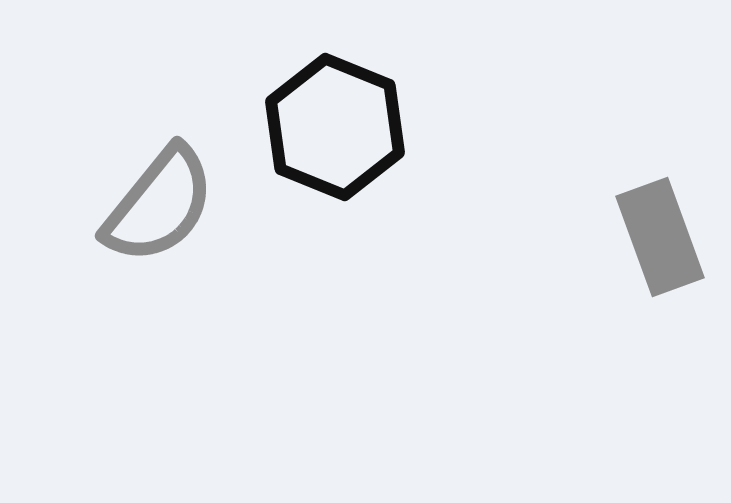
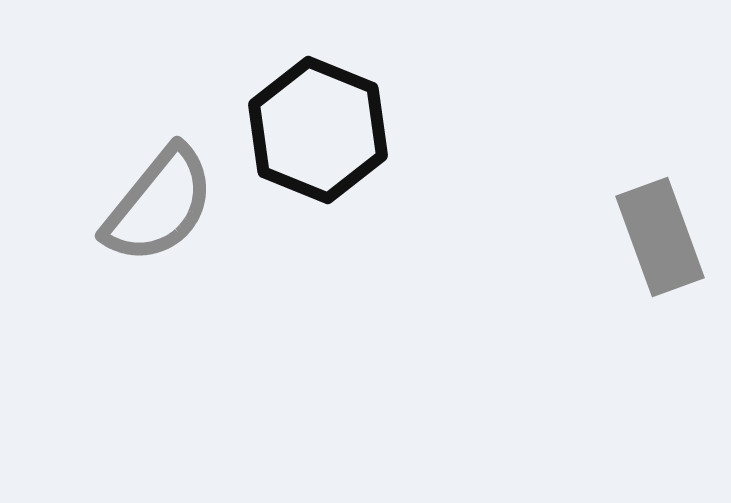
black hexagon: moved 17 px left, 3 px down
